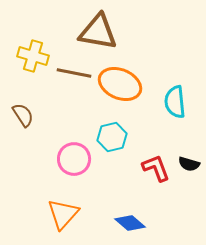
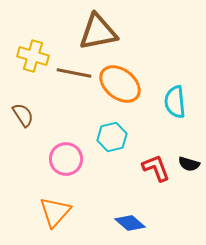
brown triangle: rotated 21 degrees counterclockwise
orange ellipse: rotated 15 degrees clockwise
pink circle: moved 8 px left
orange triangle: moved 8 px left, 2 px up
